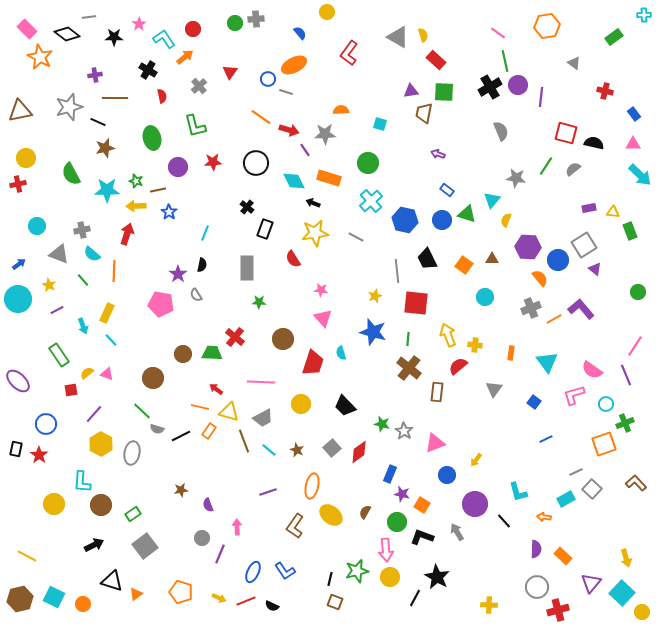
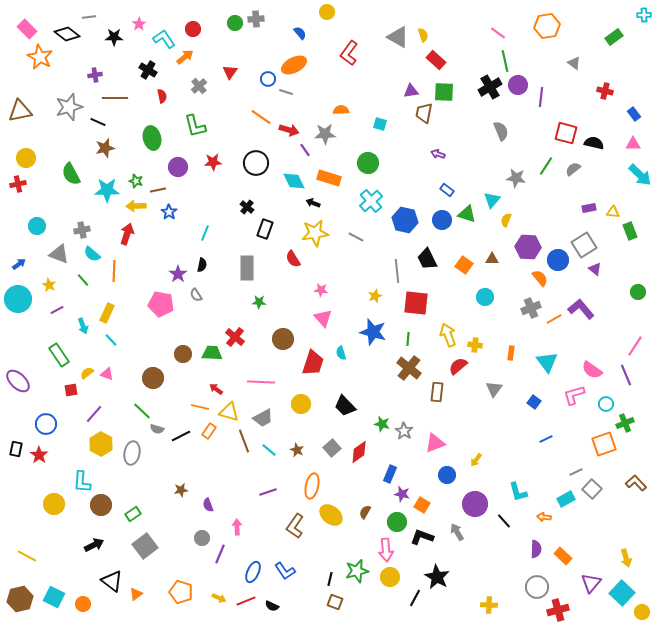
black triangle at (112, 581): rotated 20 degrees clockwise
